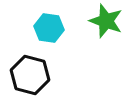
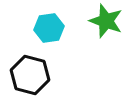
cyan hexagon: rotated 16 degrees counterclockwise
